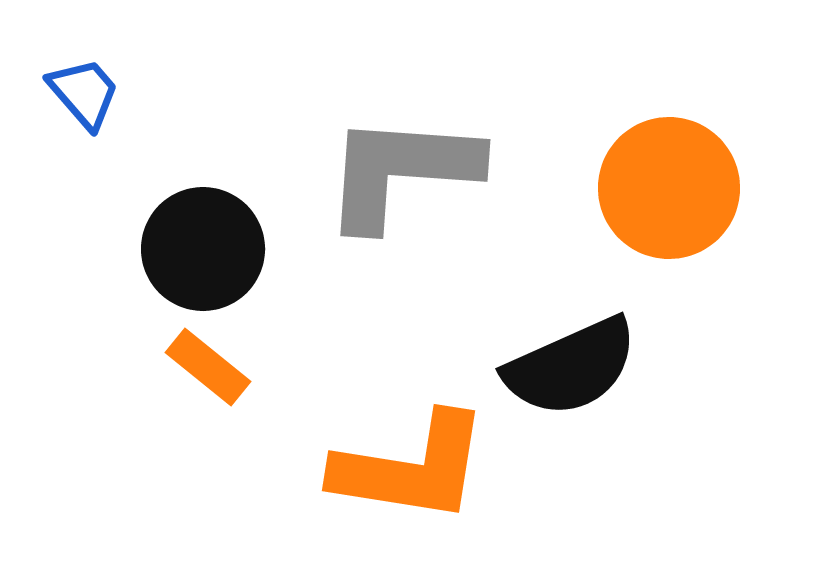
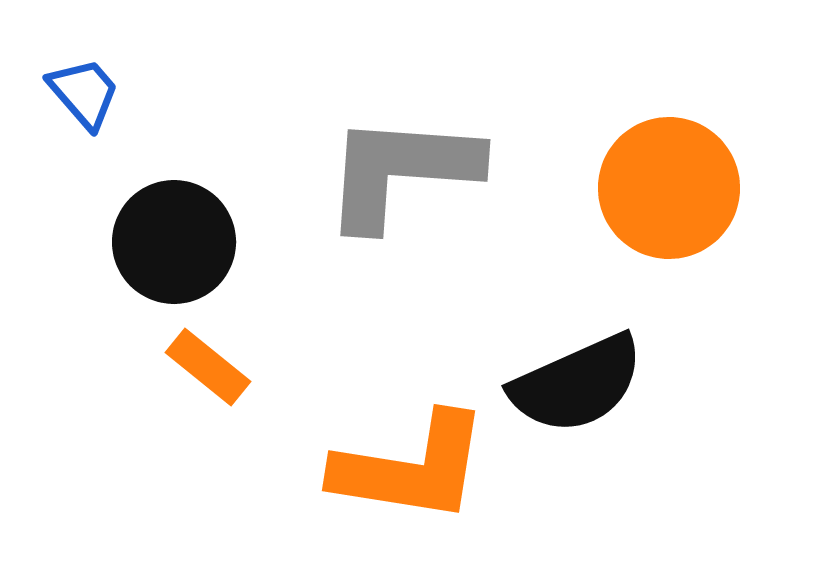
black circle: moved 29 px left, 7 px up
black semicircle: moved 6 px right, 17 px down
